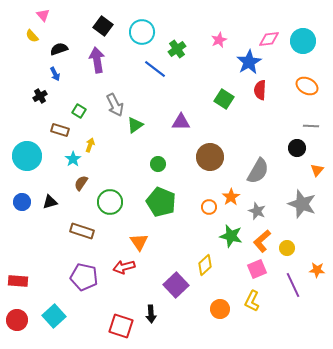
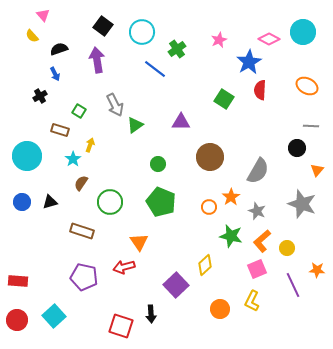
pink diamond at (269, 39): rotated 35 degrees clockwise
cyan circle at (303, 41): moved 9 px up
